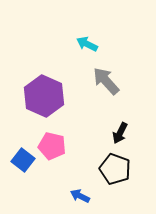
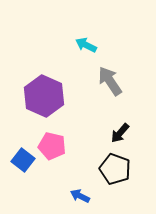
cyan arrow: moved 1 px left, 1 px down
gray arrow: moved 4 px right; rotated 8 degrees clockwise
black arrow: rotated 15 degrees clockwise
